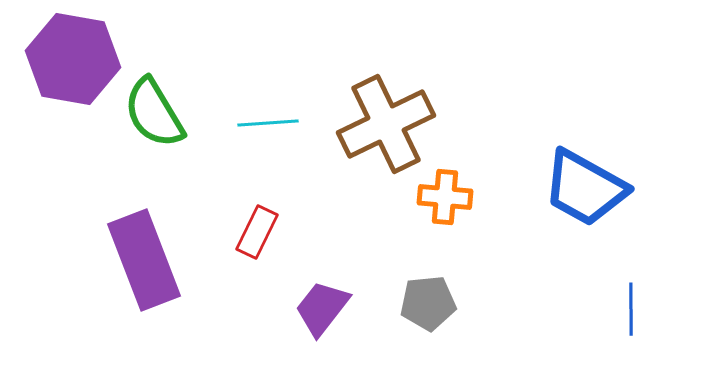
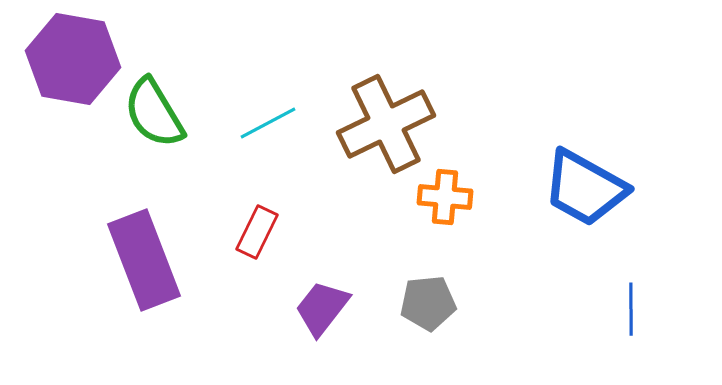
cyan line: rotated 24 degrees counterclockwise
